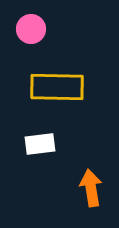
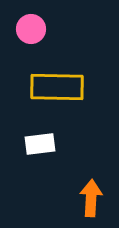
orange arrow: moved 10 px down; rotated 12 degrees clockwise
